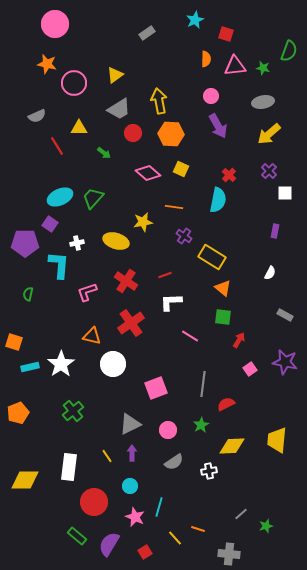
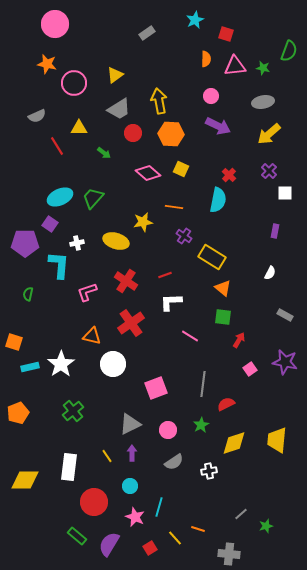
purple arrow at (218, 126): rotated 35 degrees counterclockwise
yellow diamond at (232, 446): moved 2 px right, 3 px up; rotated 16 degrees counterclockwise
red square at (145, 552): moved 5 px right, 4 px up
